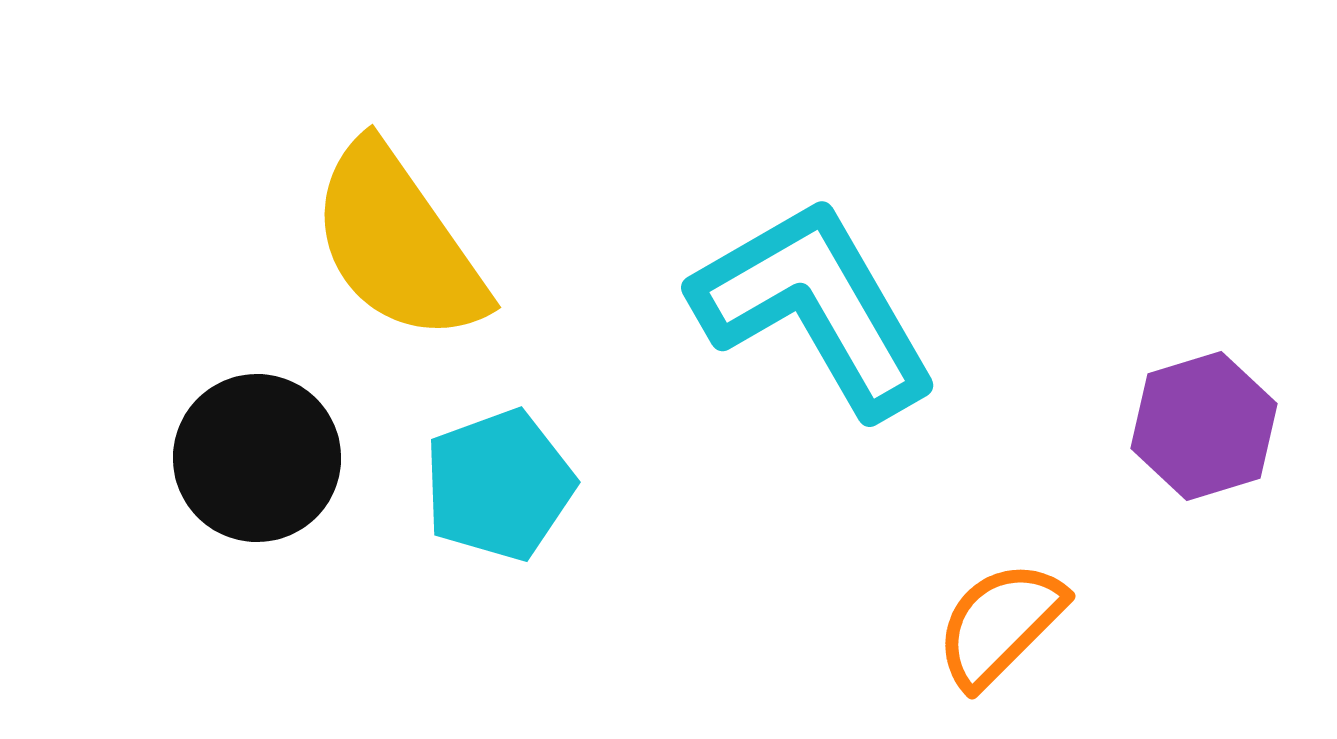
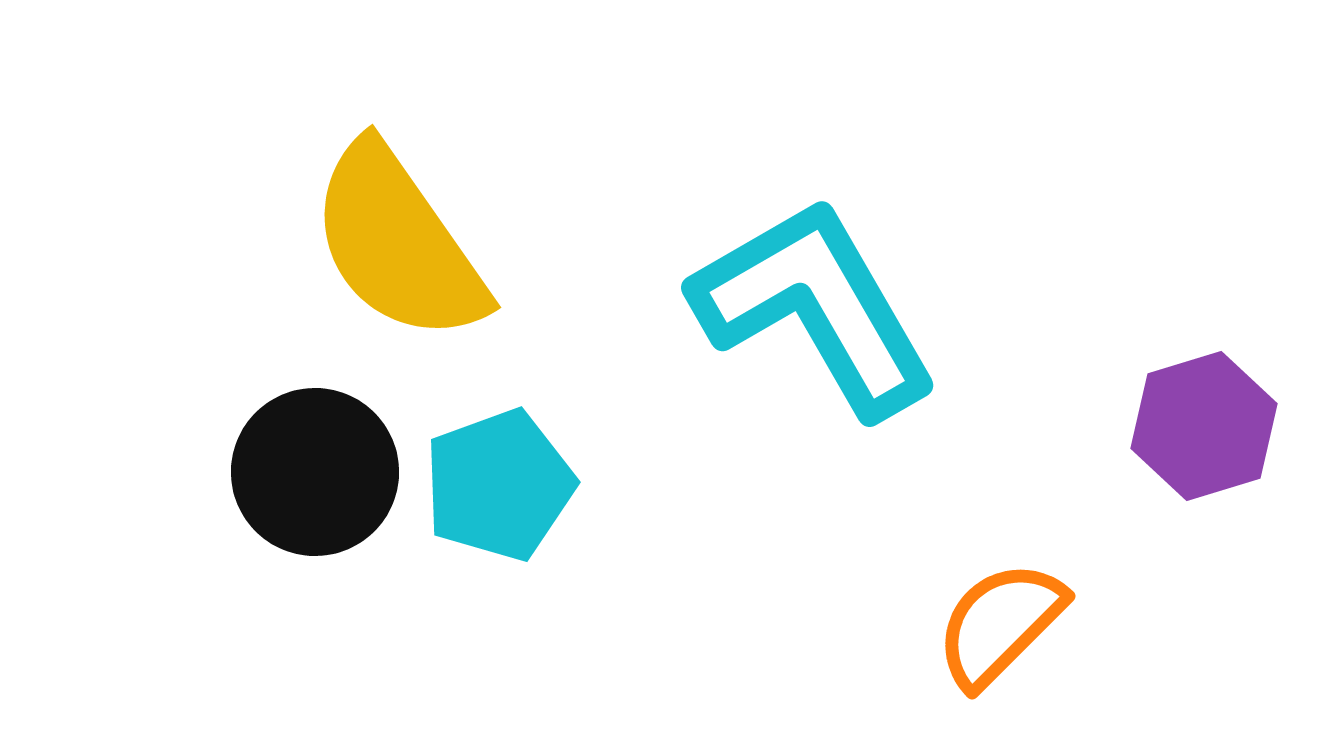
black circle: moved 58 px right, 14 px down
